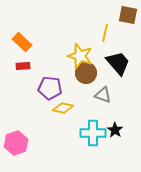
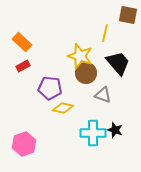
red rectangle: rotated 24 degrees counterclockwise
black star: rotated 14 degrees counterclockwise
pink hexagon: moved 8 px right, 1 px down
